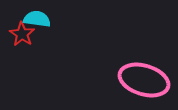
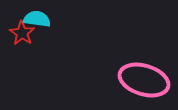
red star: moved 1 px up
